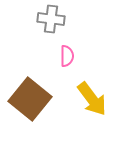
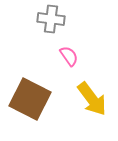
pink semicircle: moved 2 px right; rotated 35 degrees counterclockwise
brown square: rotated 12 degrees counterclockwise
